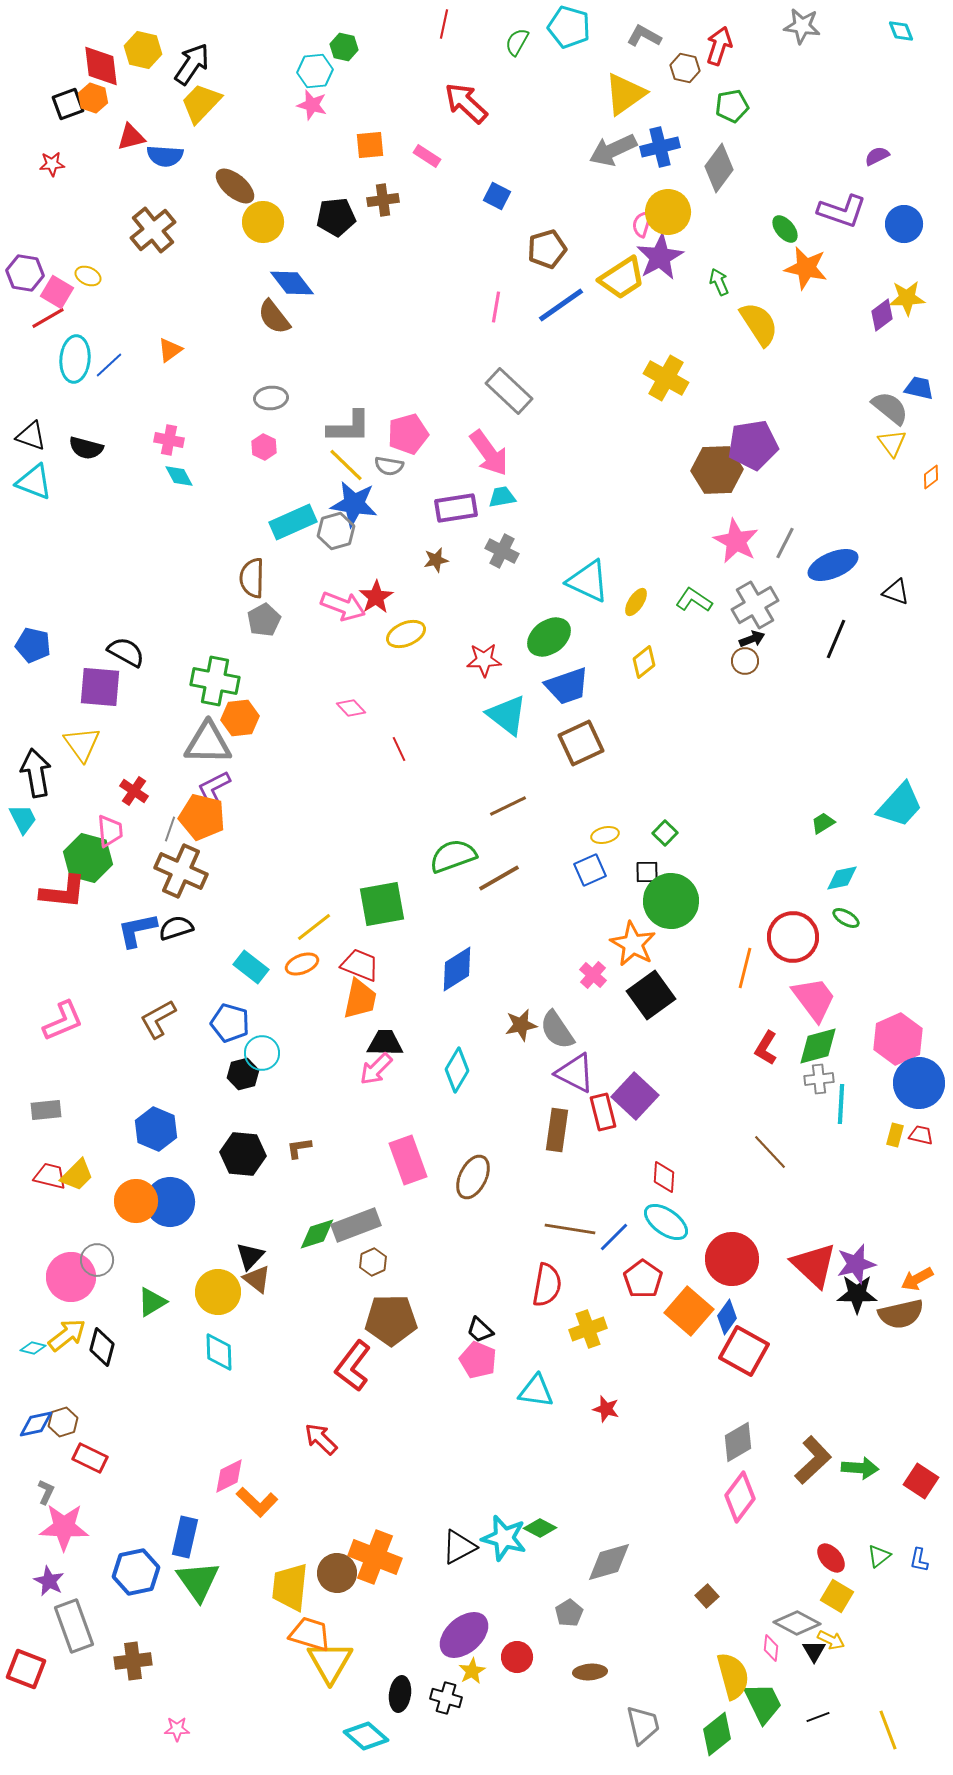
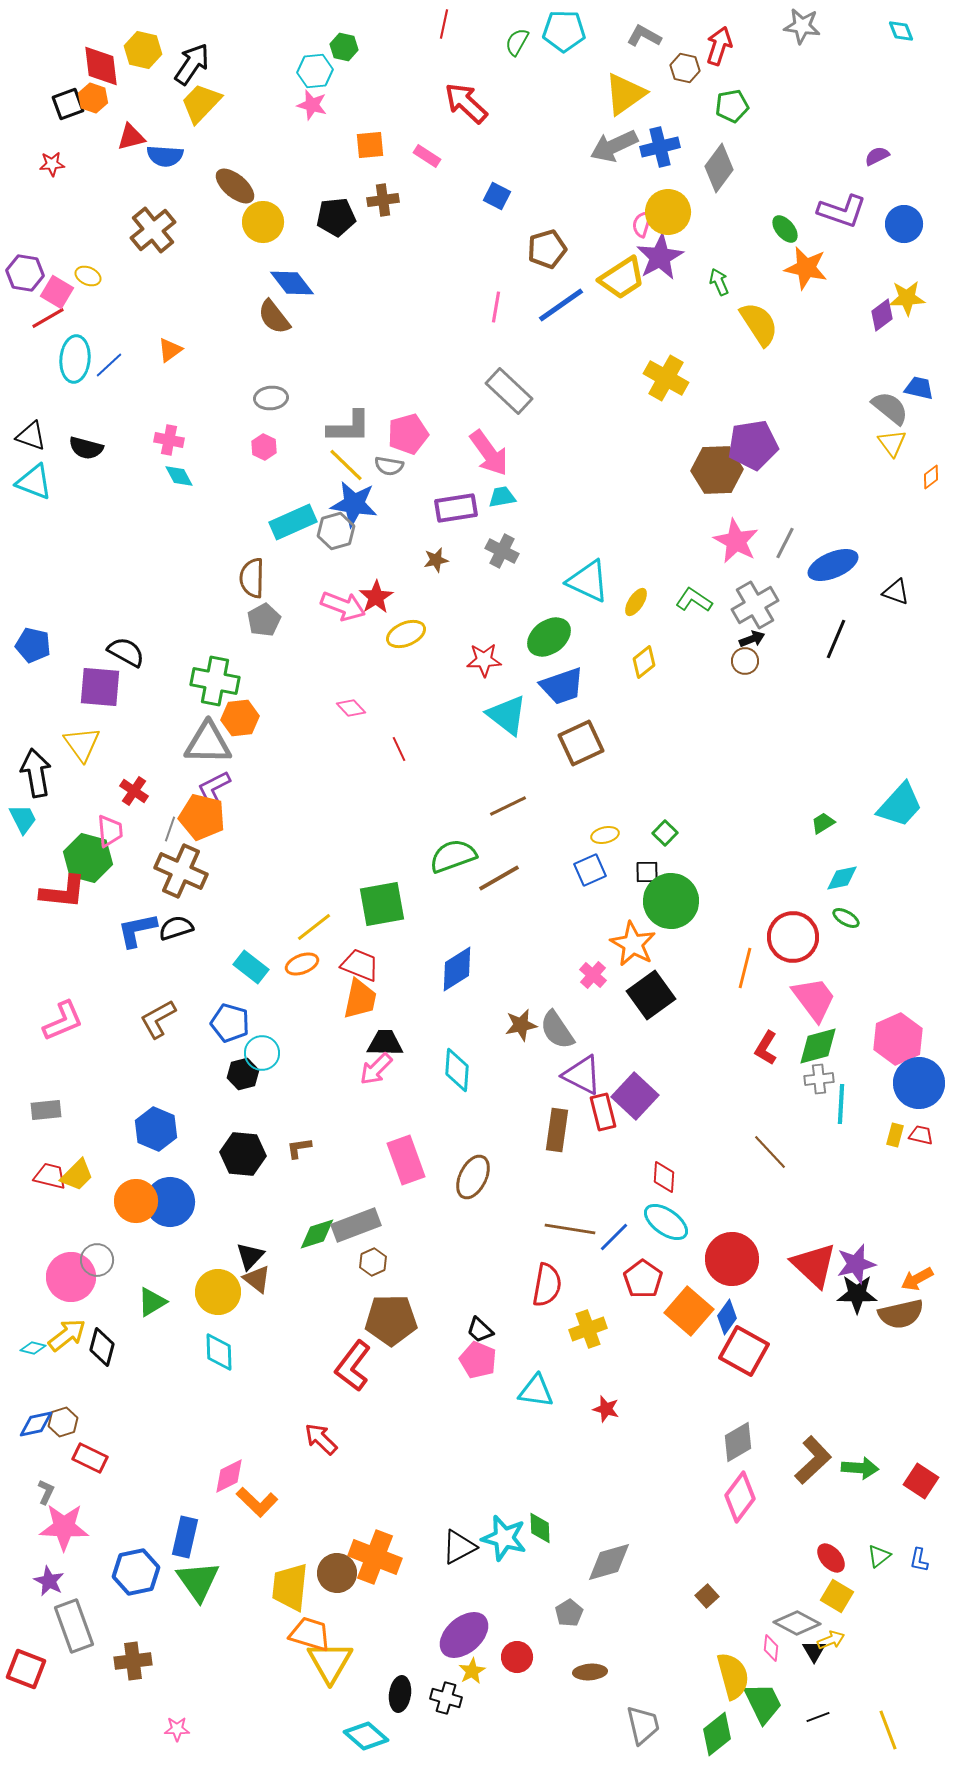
cyan pentagon at (569, 27): moved 5 px left, 4 px down; rotated 15 degrees counterclockwise
gray arrow at (613, 150): moved 1 px right, 4 px up
blue trapezoid at (567, 686): moved 5 px left
cyan diamond at (457, 1070): rotated 27 degrees counterclockwise
purple triangle at (575, 1073): moved 7 px right, 2 px down
pink rectangle at (408, 1160): moved 2 px left
green diamond at (540, 1528): rotated 60 degrees clockwise
yellow arrow at (831, 1640): rotated 48 degrees counterclockwise
